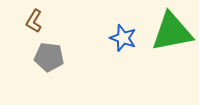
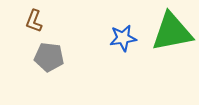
brown L-shape: rotated 10 degrees counterclockwise
blue star: rotated 28 degrees counterclockwise
